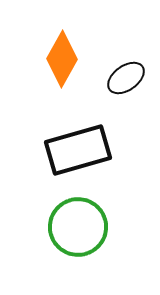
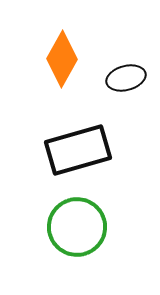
black ellipse: rotated 21 degrees clockwise
green circle: moved 1 px left
